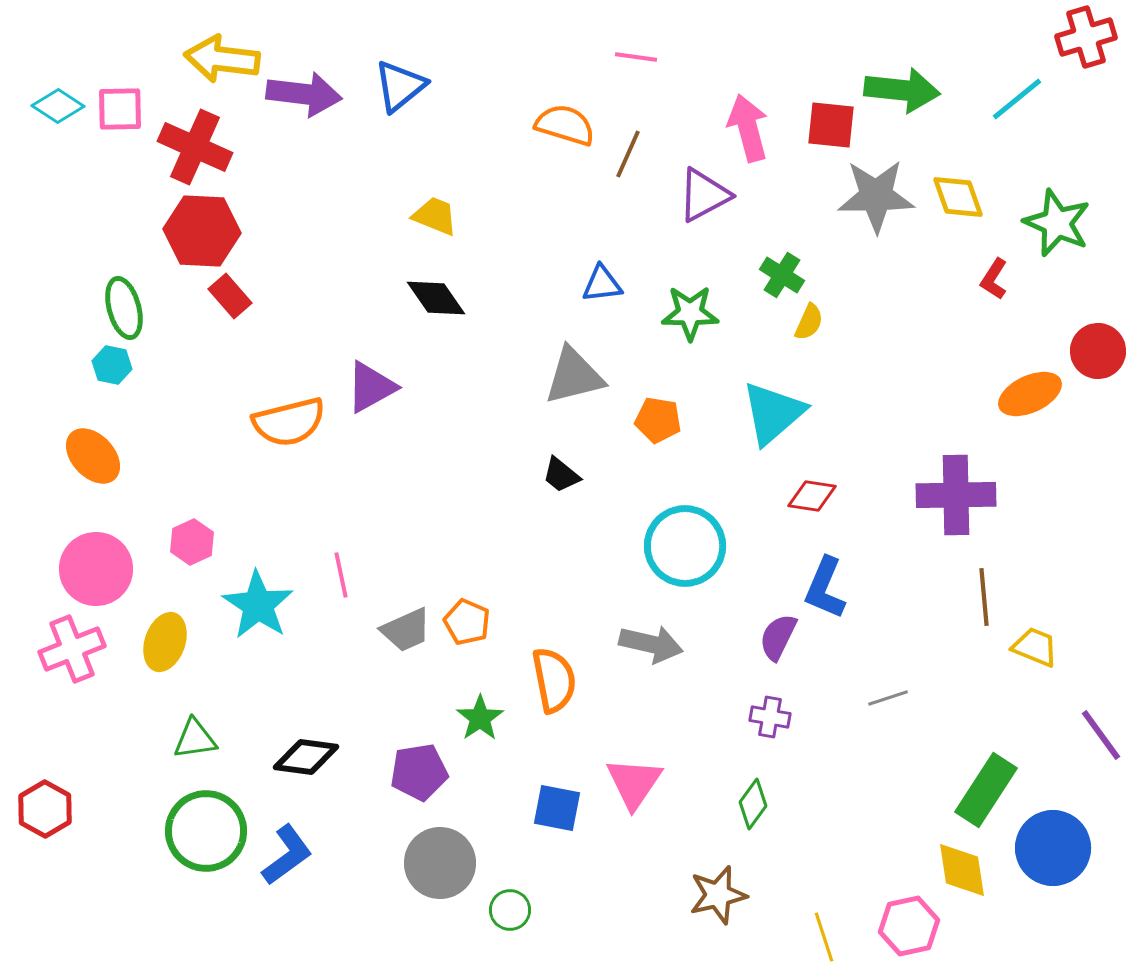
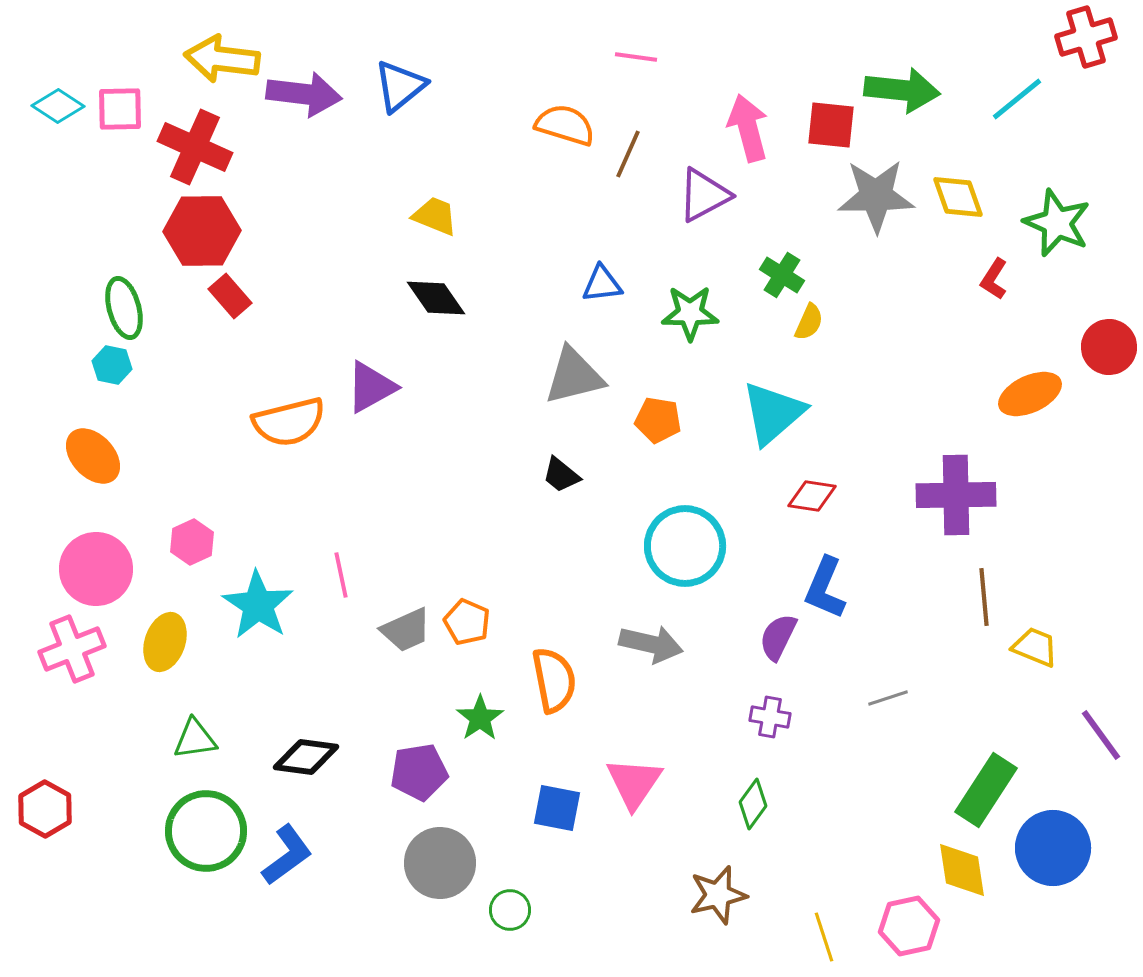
red hexagon at (202, 231): rotated 4 degrees counterclockwise
red circle at (1098, 351): moved 11 px right, 4 px up
